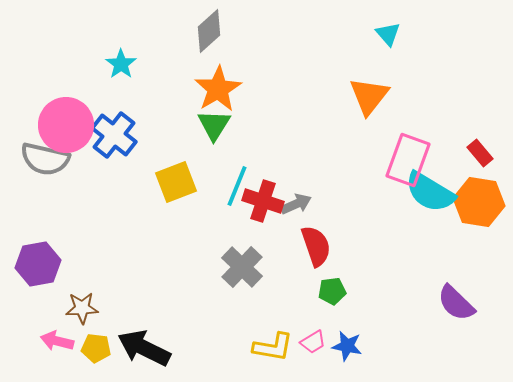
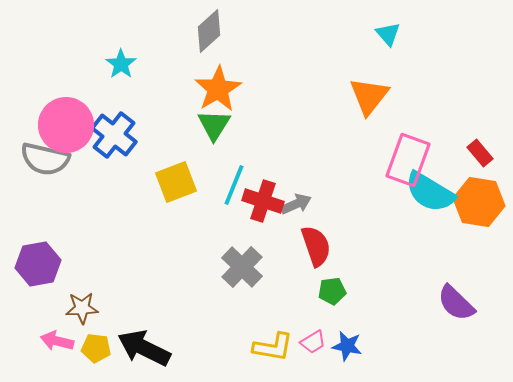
cyan line: moved 3 px left, 1 px up
